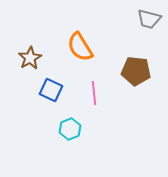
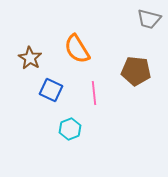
orange semicircle: moved 3 px left, 2 px down
brown star: rotated 10 degrees counterclockwise
